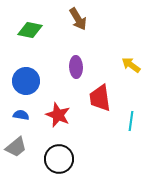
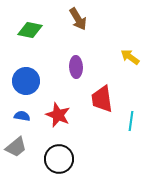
yellow arrow: moved 1 px left, 8 px up
red trapezoid: moved 2 px right, 1 px down
blue semicircle: moved 1 px right, 1 px down
